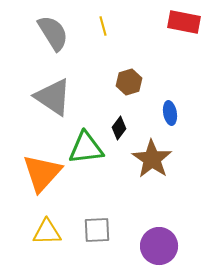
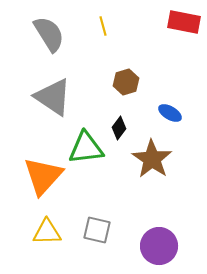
gray semicircle: moved 4 px left, 1 px down
brown hexagon: moved 3 px left
blue ellipse: rotated 50 degrees counterclockwise
orange triangle: moved 1 px right, 3 px down
gray square: rotated 16 degrees clockwise
